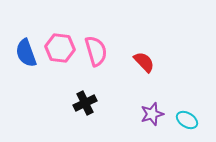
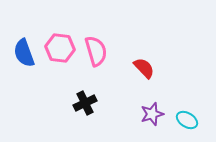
blue semicircle: moved 2 px left
red semicircle: moved 6 px down
